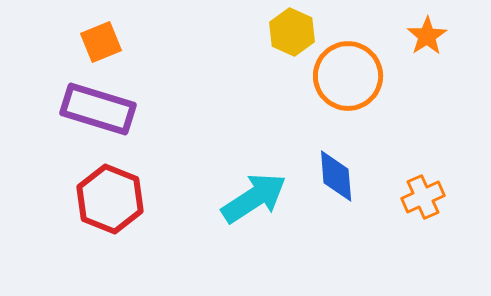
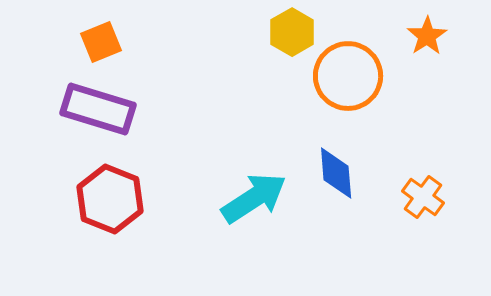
yellow hexagon: rotated 6 degrees clockwise
blue diamond: moved 3 px up
orange cross: rotated 30 degrees counterclockwise
